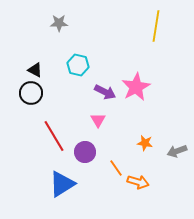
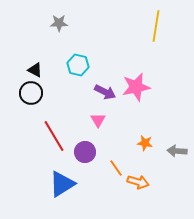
pink star: rotated 16 degrees clockwise
gray arrow: rotated 24 degrees clockwise
